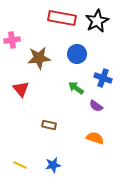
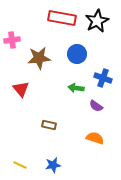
green arrow: rotated 28 degrees counterclockwise
